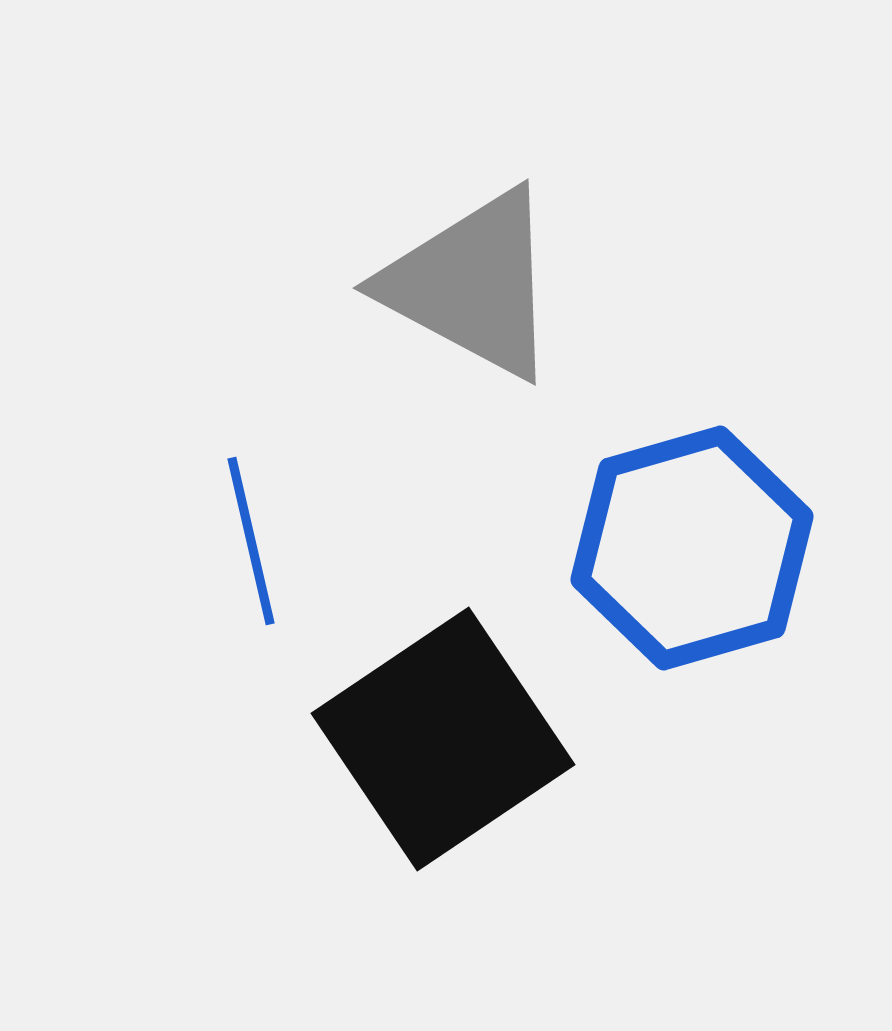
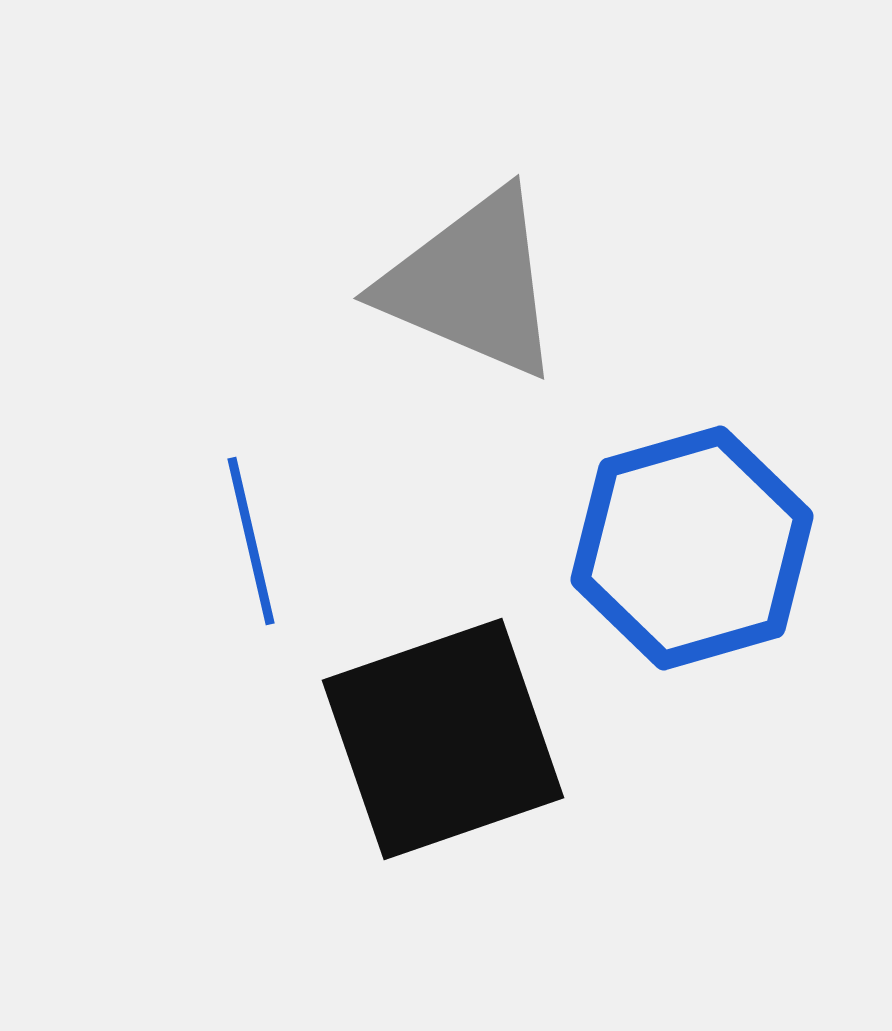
gray triangle: rotated 5 degrees counterclockwise
black square: rotated 15 degrees clockwise
